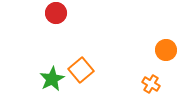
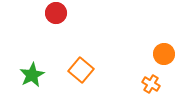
orange circle: moved 2 px left, 4 px down
orange square: rotated 10 degrees counterclockwise
green star: moved 20 px left, 4 px up
